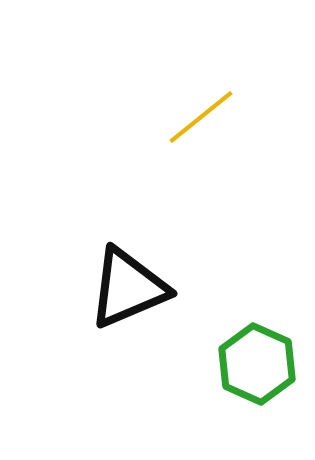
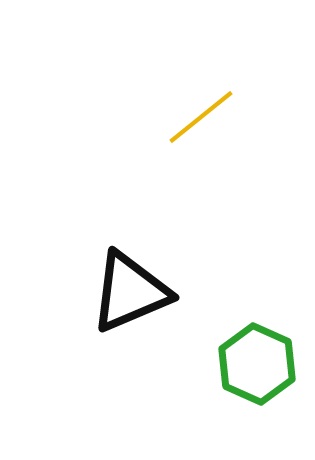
black triangle: moved 2 px right, 4 px down
